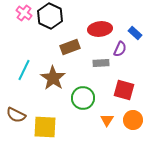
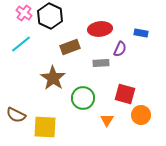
blue rectangle: moved 6 px right; rotated 32 degrees counterclockwise
cyan line: moved 3 px left, 26 px up; rotated 25 degrees clockwise
red square: moved 1 px right, 4 px down
orange circle: moved 8 px right, 5 px up
